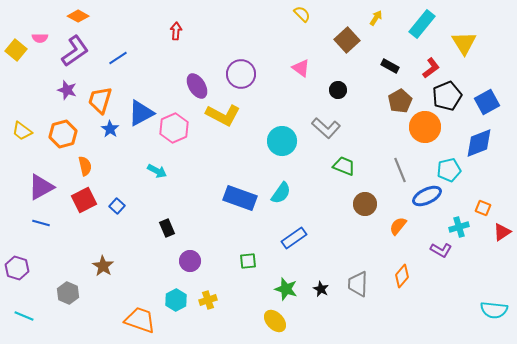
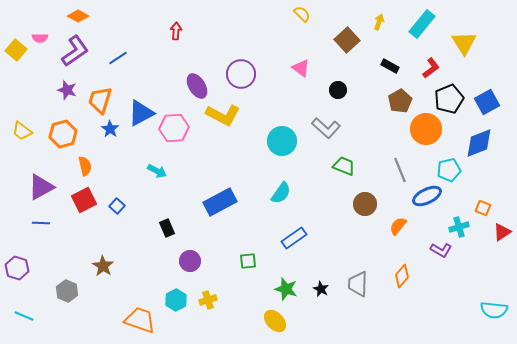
yellow arrow at (376, 18): moved 3 px right, 4 px down; rotated 14 degrees counterclockwise
black pentagon at (447, 96): moved 2 px right, 3 px down
orange circle at (425, 127): moved 1 px right, 2 px down
pink hexagon at (174, 128): rotated 20 degrees clockwise
blue rectangle at (240, 198): moved 20 px left, 4 px down; rotated 48 degrees counterclockwise
blue line at (41, 223): rotated 12 degrees counterclockwise
gray hexagon at (68, 293): moved 1 px left, 2 px up
